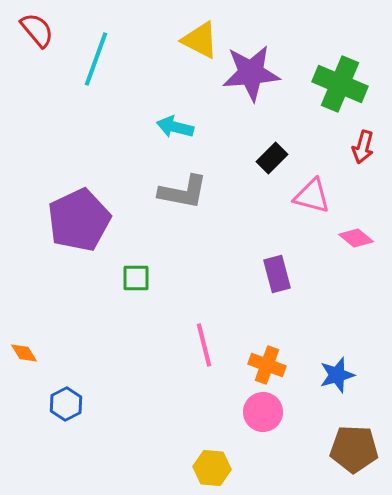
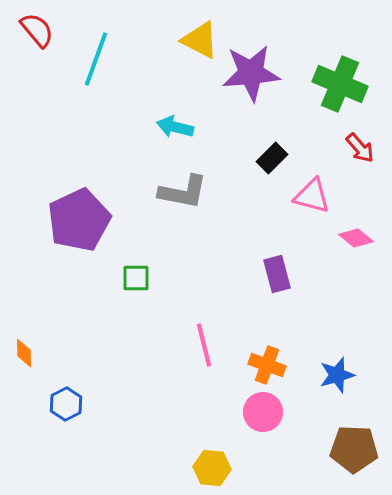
red arrow: moved 3 px left, 1 px down; rotated 56 degrees counterclockwise
orange diamond: rotated 32 degrees clockwise
